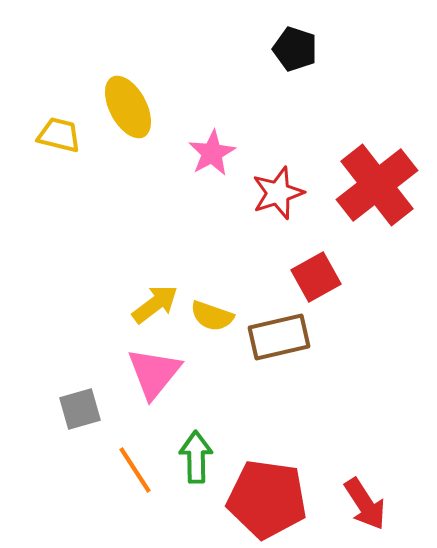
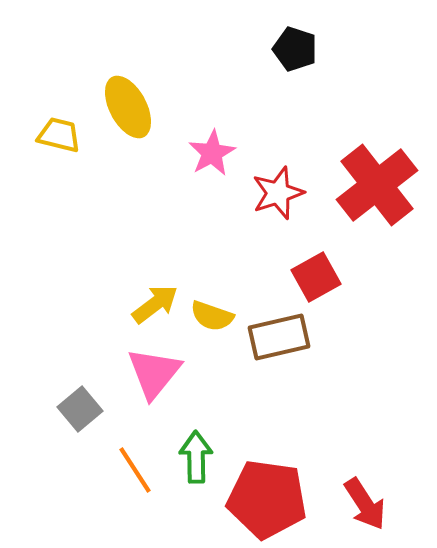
gray square: rotated 24 degrees counterclockwise
